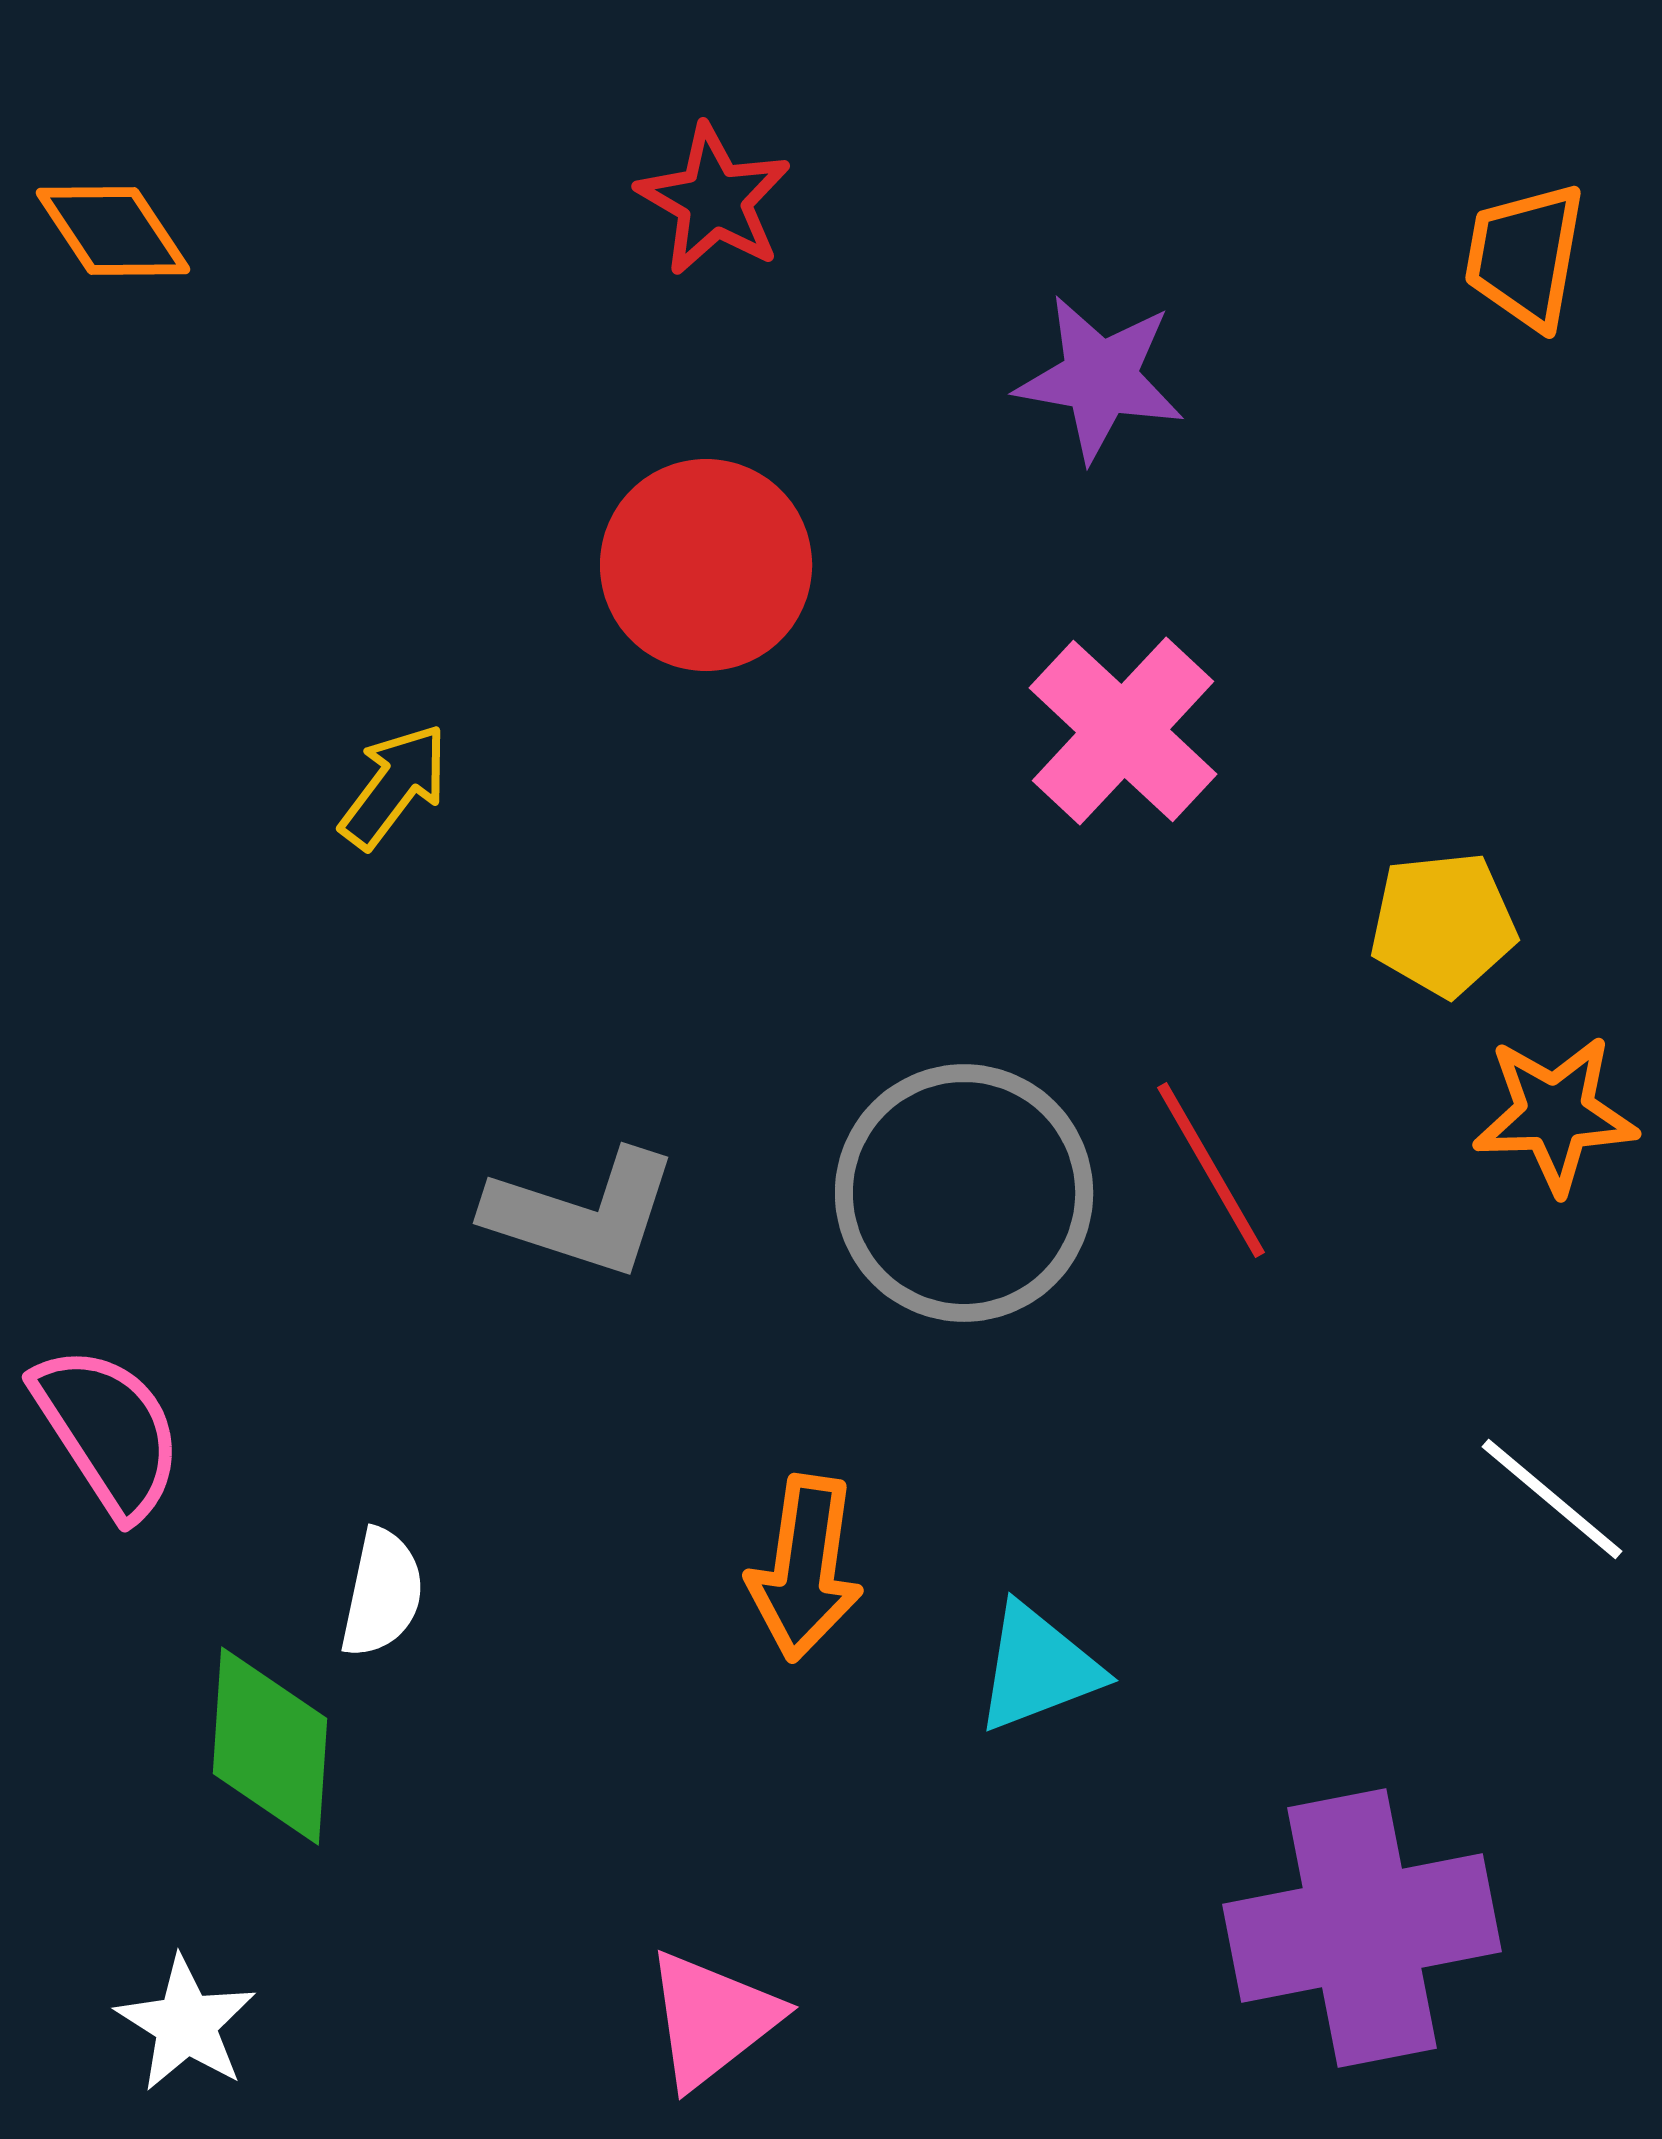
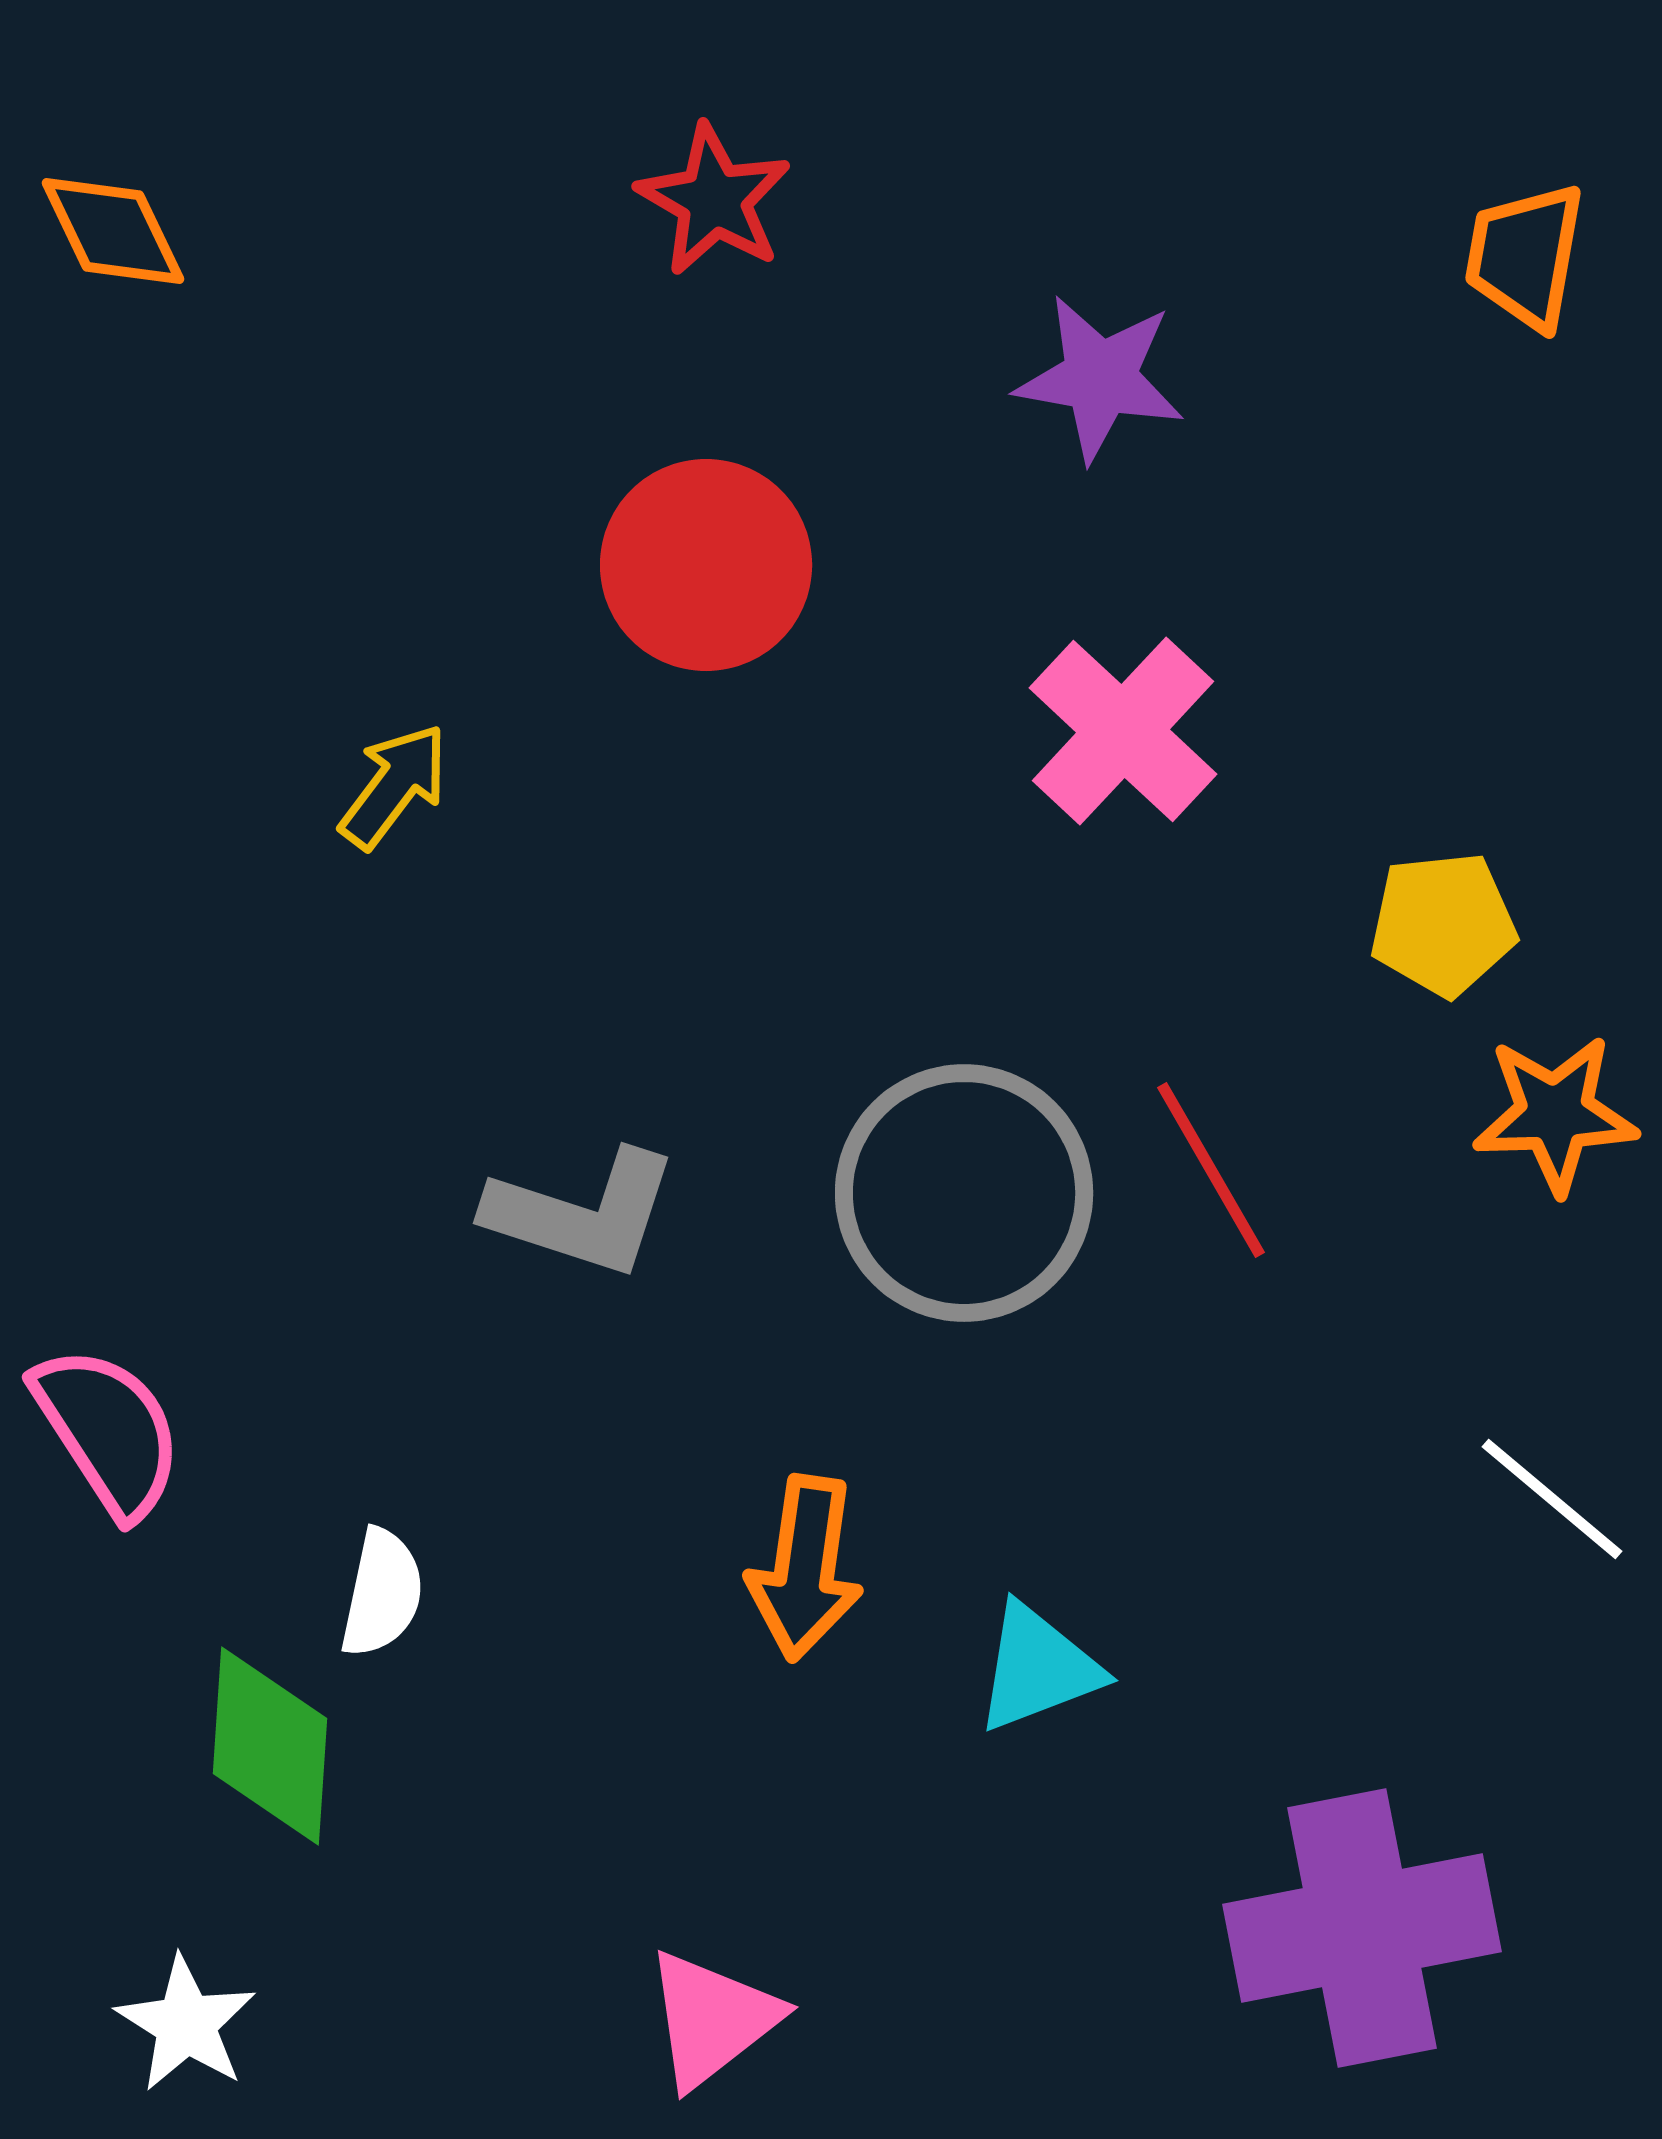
orange diamond: rotated 8 degrees clockwise
